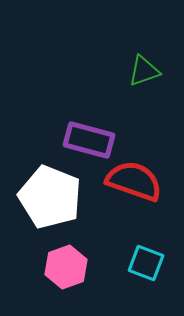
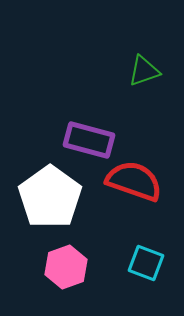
white pentagon: rotated 14 degrees clockwise
